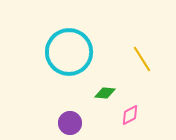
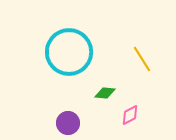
purple circle: moved 2 px left
